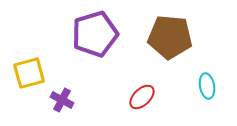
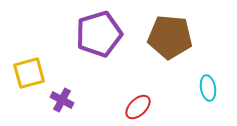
purple pentagon: moved 4 px right
cyan ellipse: moved 1 px right, 2 px down
red ellipse: moved 4 px left, 10 px down
